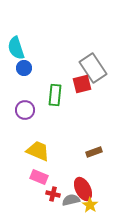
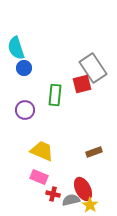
yellow trapezoid: moved 4 px right
